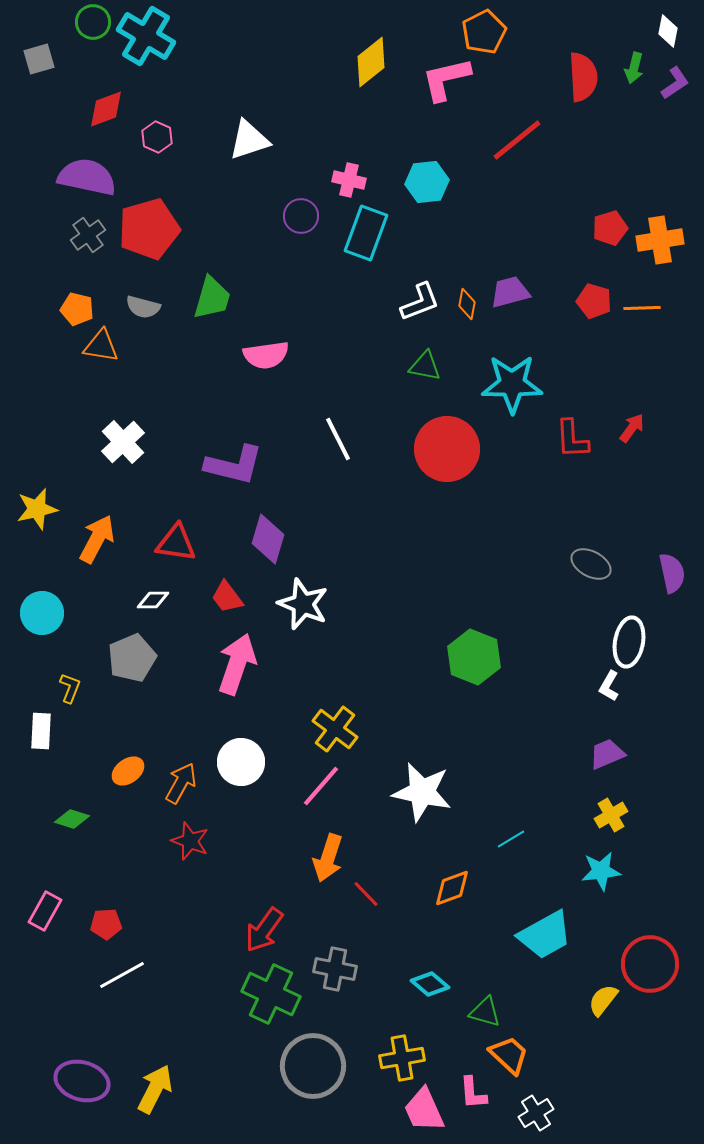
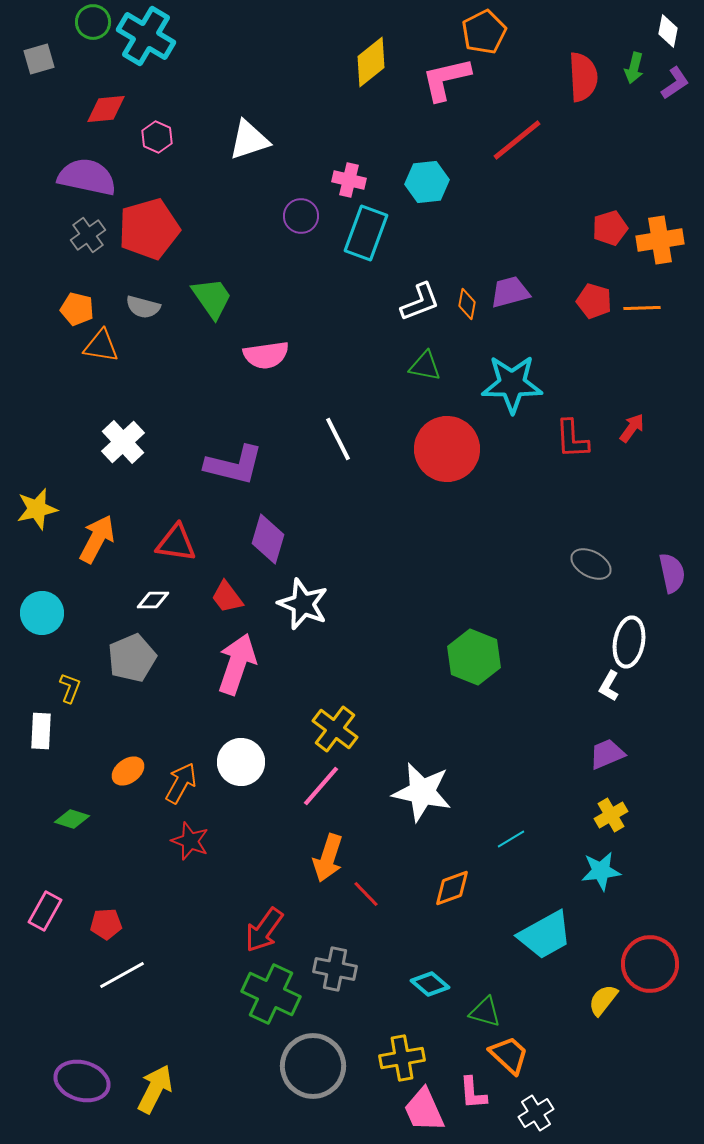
red diamond at (106, 109): rotated 15 degrees clockwise
green trapezoid at (212, 298): rotated 51 degrees counterclockwise
